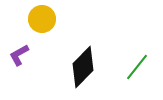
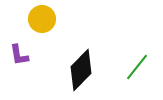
purple L-shape: rotated 70 degrees counterclockwise
black diamond: moved 2 px left, 3 px down
